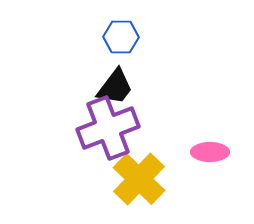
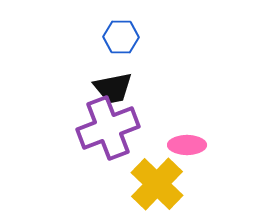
black trapezoid: moved 2 px left, 1 px down; rotated 42 degrees clockwise
pink ellipse: moved 23 px left, 7 px up
yellow cross: moved 18 px right, 5 px down
